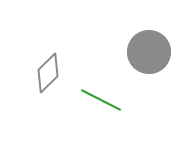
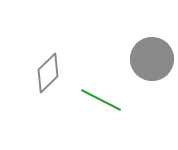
gray circle: moved 3 px right, 7 px down
